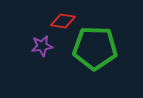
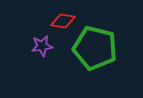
green pentagon: rotated 12 degrees clockwise
